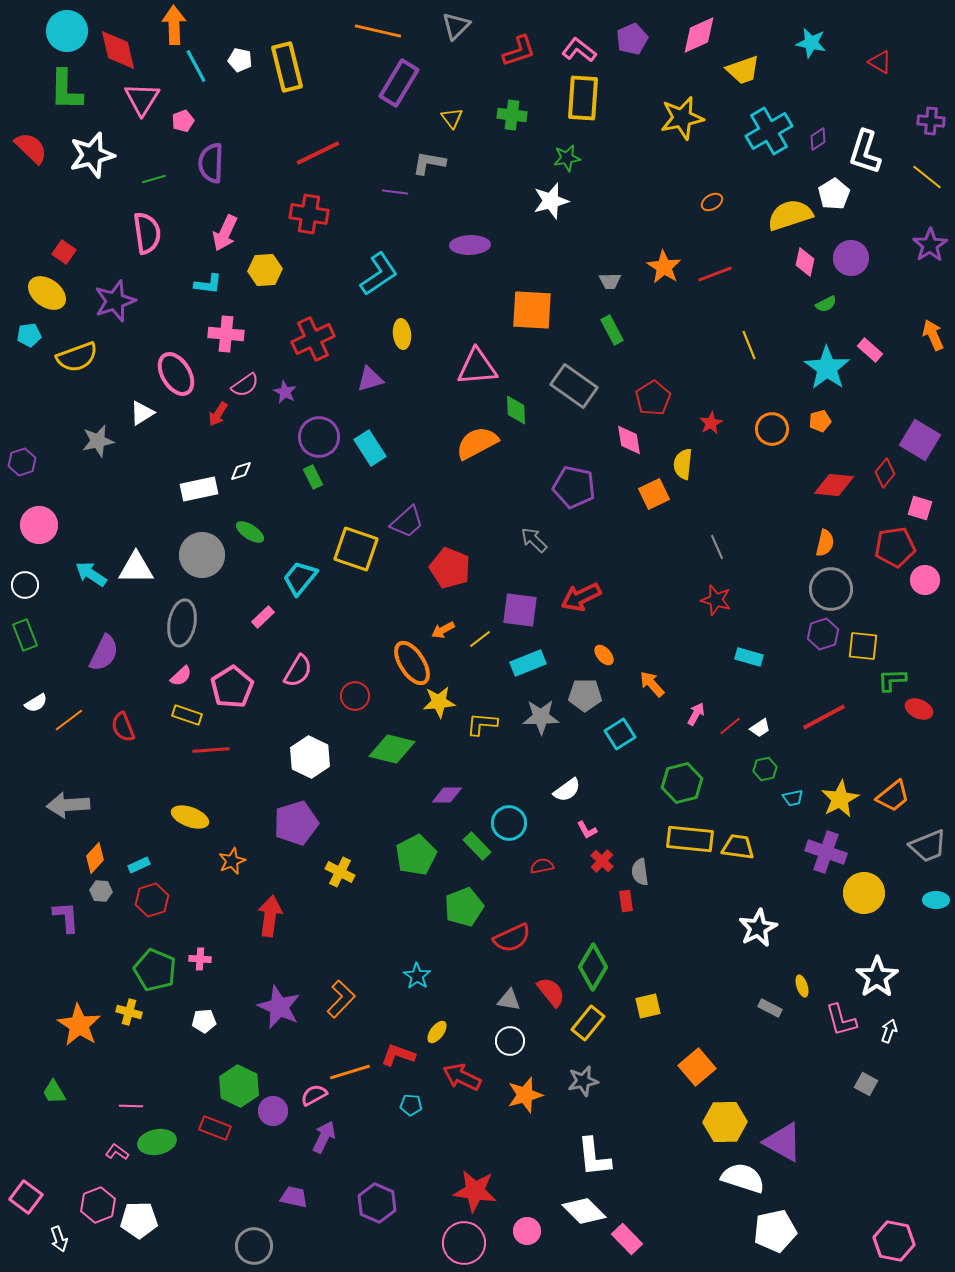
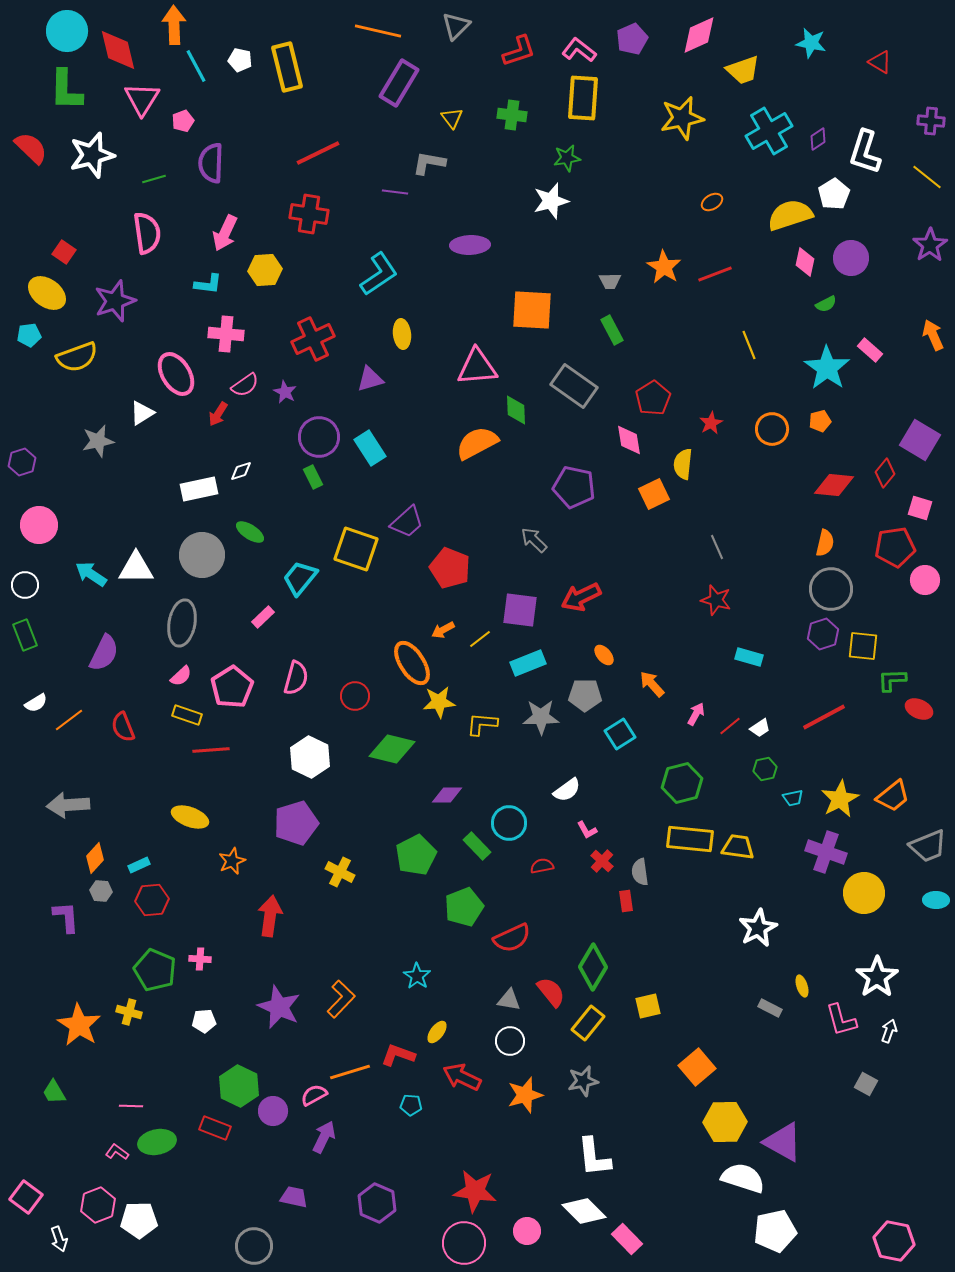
pink semicircle at (298, 671): moved 2 px left, 7 px down; rotated 16 degrees counterclockwise
red hexagon at (152, 900): rotated 12 degrees clockwise
